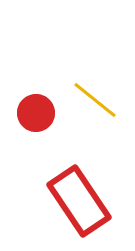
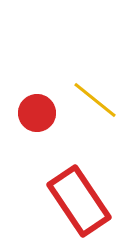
red circle: moved 1 px right
